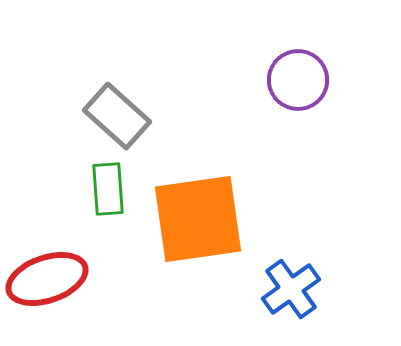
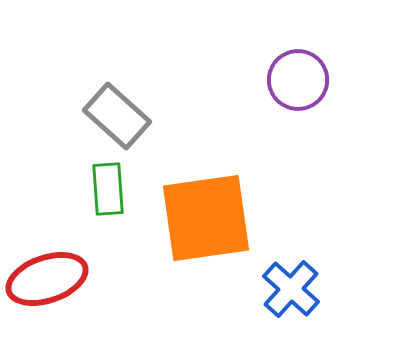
orange square: moved 8 px right, 1 px up
blue cross: rotated 12 degrees counterclockwise
